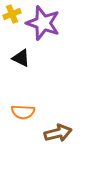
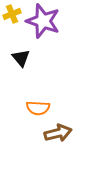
purple star: moved 2 px up
black triangle: rotated 24 degrees clockwise
orange semicircle: moved 15 px right, 4 px up
